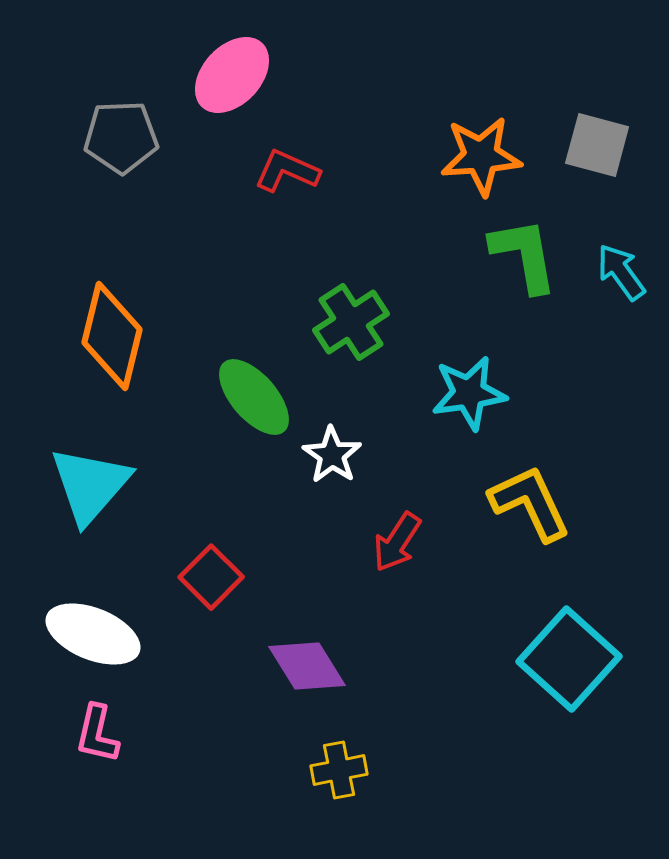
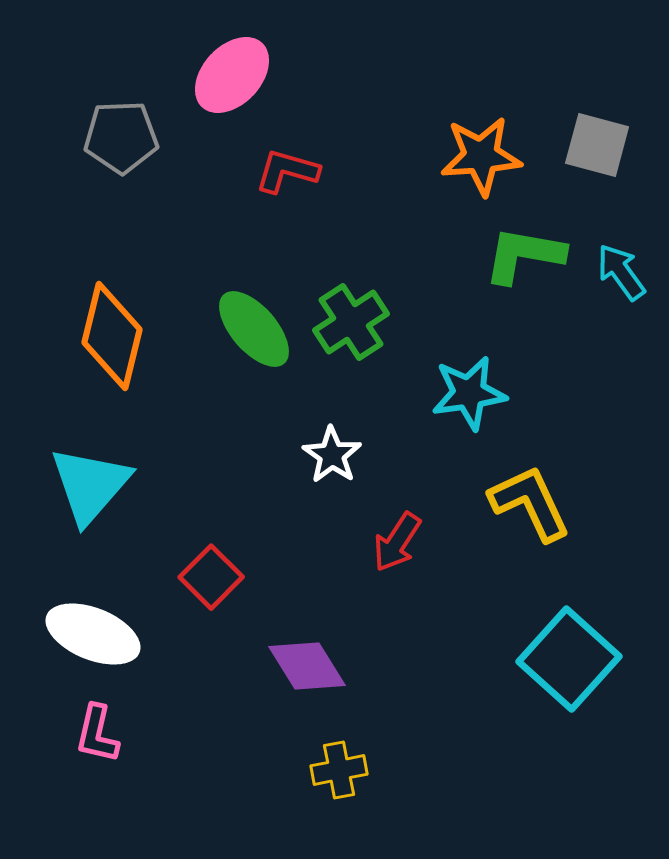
red L-shape: rotated 8 degrees counterclockwise
green L-shape: rotated 70 degrees counterclockwise
green ellipse: moved 68 px up
